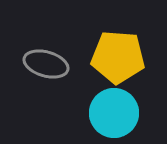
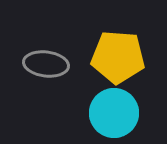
gray ellipse: rotated 9 degrees counterclockwise
